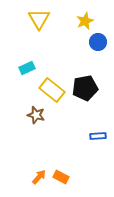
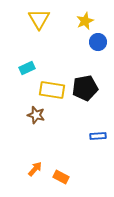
yellow rectangle: rotated 30 degrees counterclockwise
orange arrow: moved 4 px left, 8 px up
